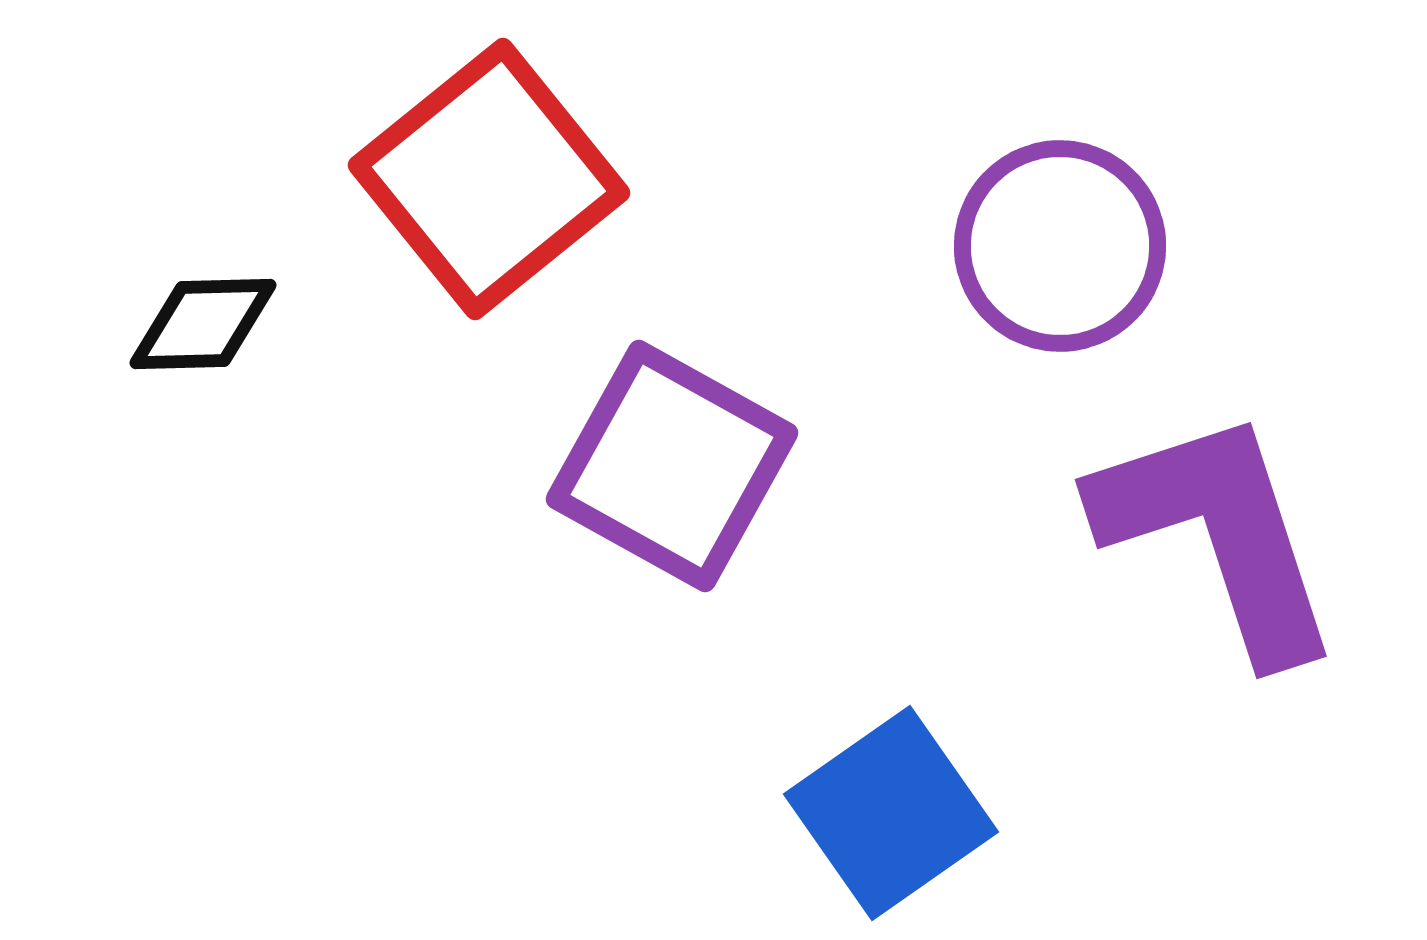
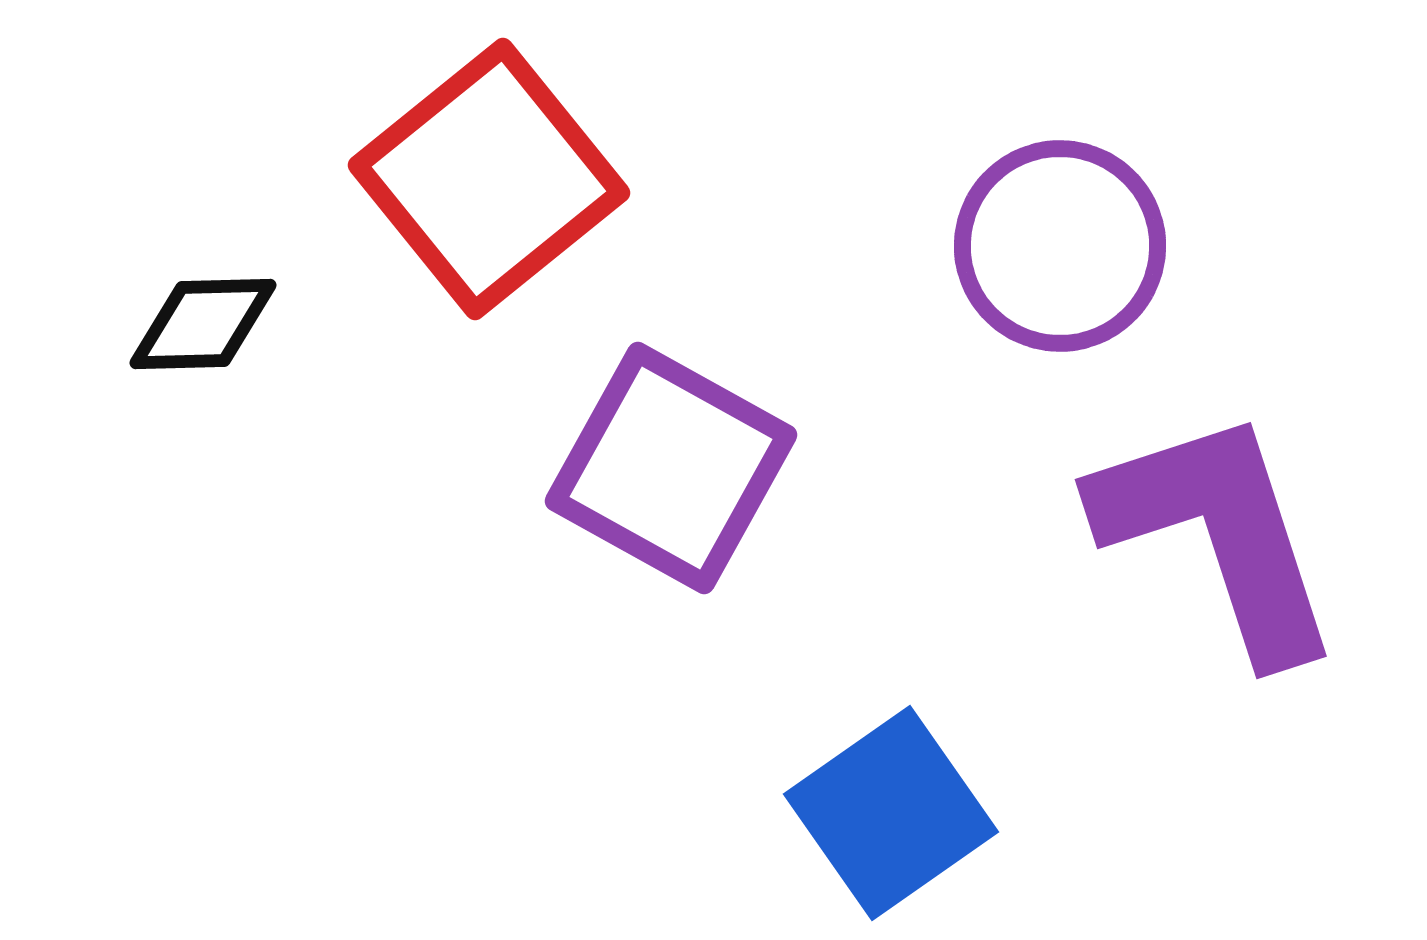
purple square: moved 1 px left, 2 px down
